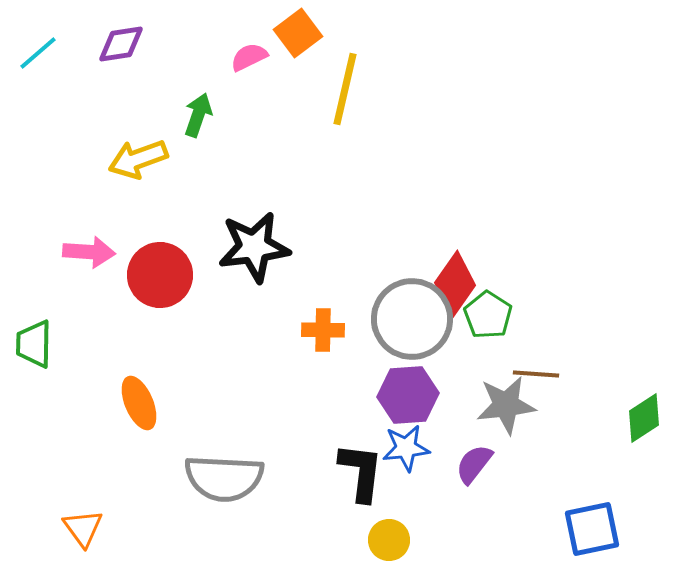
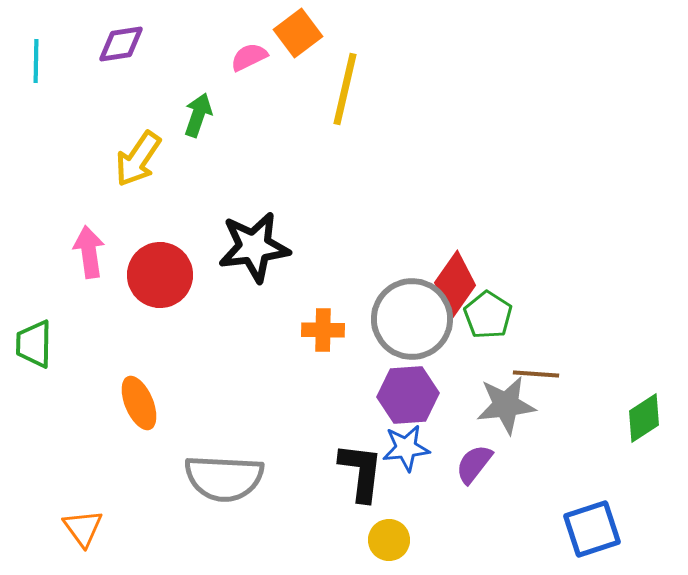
cyan line: moved 2 px left, 8 px down; rotated 48 degrees counterclockwise
yellow arrow: rotated 36 degrees counterclockwise
pink arrow: rotated 102 degrees counterclockwise
blue square: rotated 6 degrees counterclockwise
